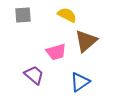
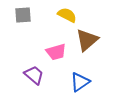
brown triangle: moved 1 px right, 1 px up
